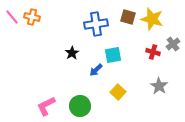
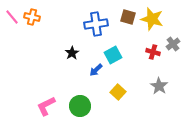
cyan square: rotated 18 degrees counterclockwise
